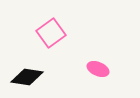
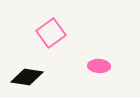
pink ellipse: moved 1 px right, 3 px up; rotated 20 degrees counterclockwise
